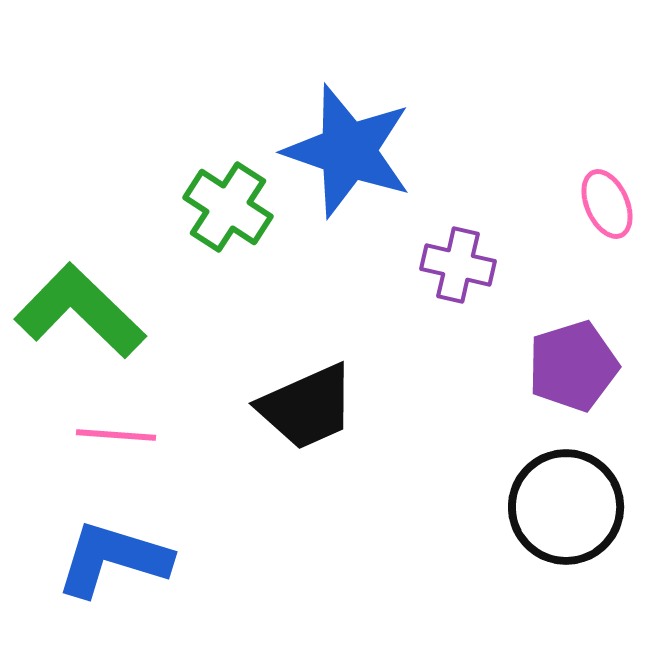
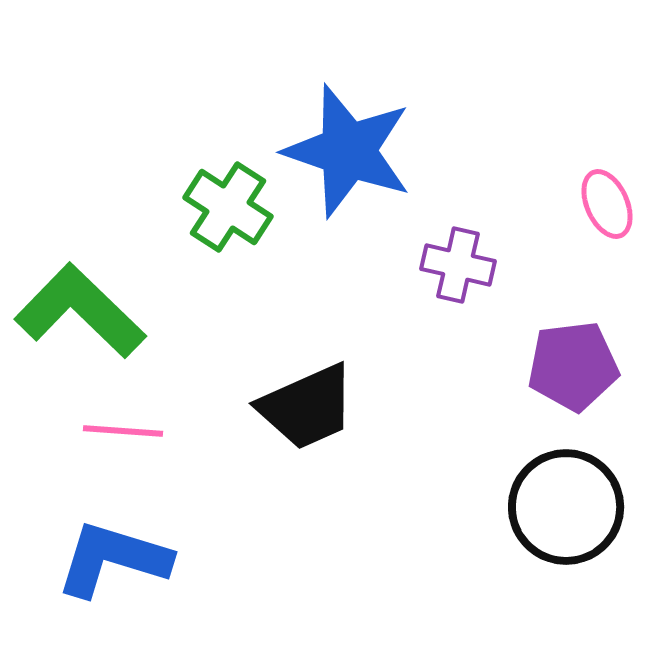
purple pentagon: rotated 10 degrees clockwise
pink line: moved 7 px right, 4 px up
